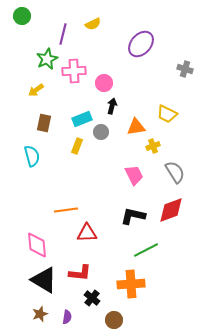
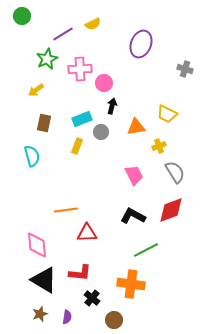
purple line: rotated 45 degrees clockwise
purple ellipse: rotated 20 degrees counterclockwise
pink cross: moved 6 px right, 2 px up
yellow cross: moved 6 px right
black L-shape: rotated 15 degrees clockwise
orange cross: rotated 12 degrees clockwise
